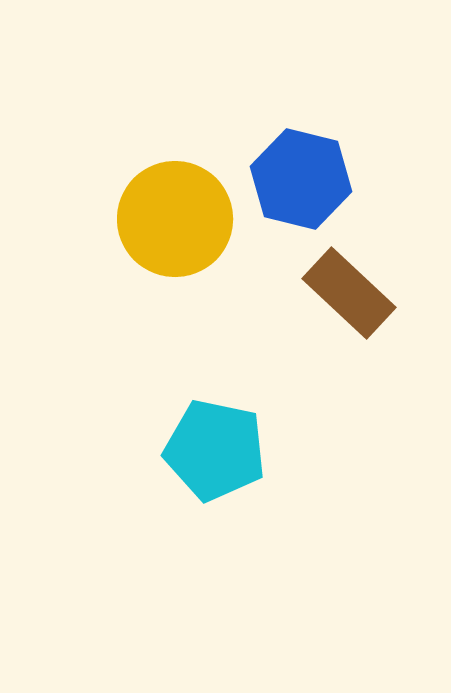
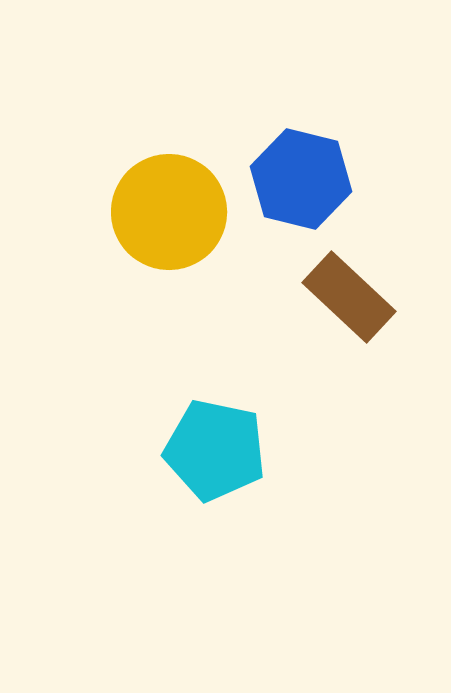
yellow circle: moved 6 px left, 7 px up
brown rectangle: moved 4 px down
